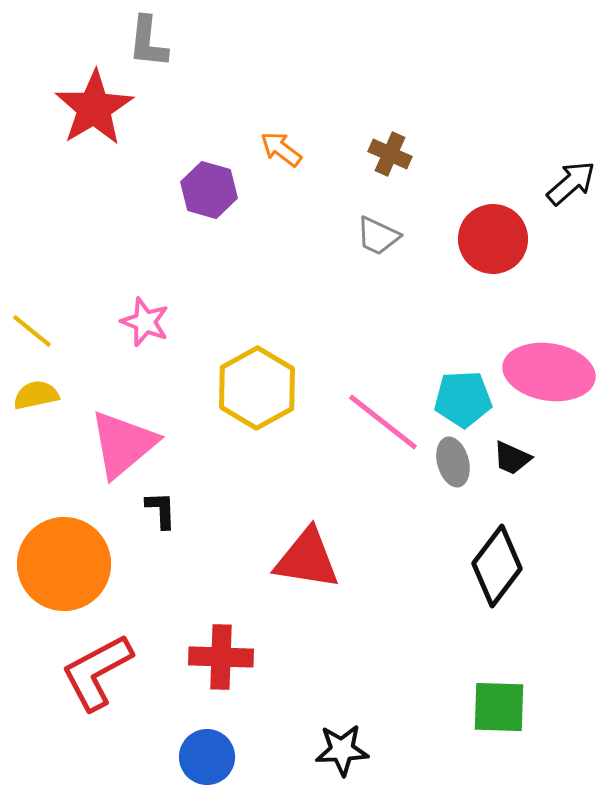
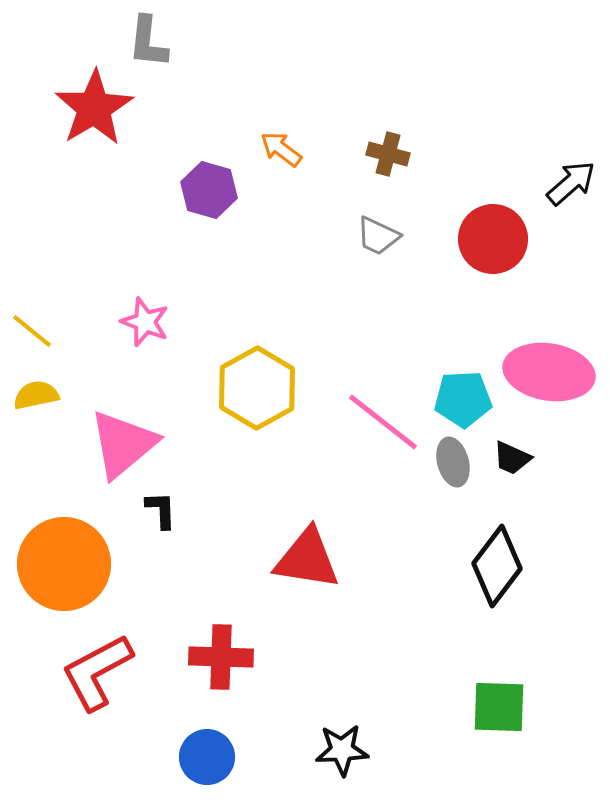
brown cross: moved 2 px left; rotated 9 degrees counterclockwise
